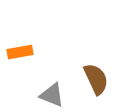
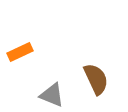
orange rectangle: rotated 15 degrees counterclockwise
